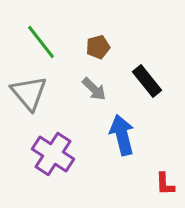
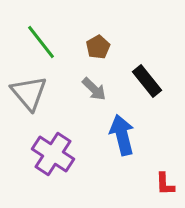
brown pentagon: rotated 15 degrees counterclockwise
